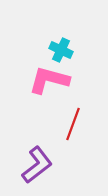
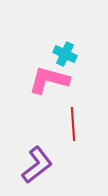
cyan cross: moved 4 px right, 4 px down
red line: rotated 24 degrees counterclockwise
